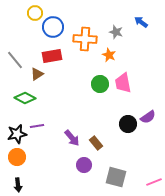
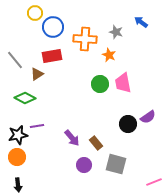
black star: moved 1 px right, 1 px down
gray square: moved 13 px up
